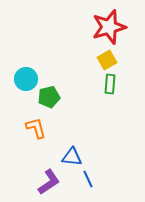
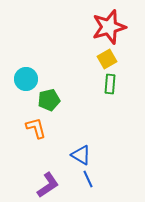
yellow square: moved 1 px up
green pentagon: moved 3 px down
blue triangle: moved 9 px right, 2 px up; rotated 25 degrees clockwise
purple L-shape: moved 1 px left, 3 px down
